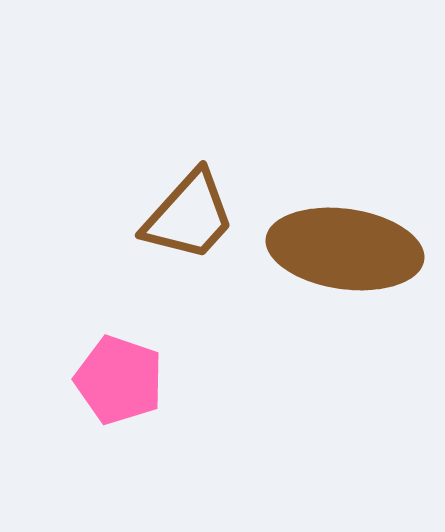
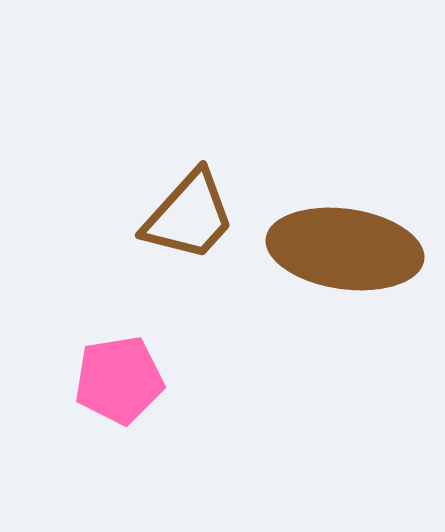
pink pentagon: rotated 28 degrees counterclockwise
